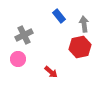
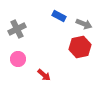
blue rectangle: rotated 24 degrees counterclockwise
gray arrow: rotated 119 degrees clockwise
gray cross: moved 7 px left, 6 px up
red arrow: moved 7 px left, 3 px down
